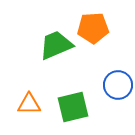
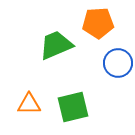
orange pentagon: moved 5 px right, 5 px up
blue circle: moved 22 px up
